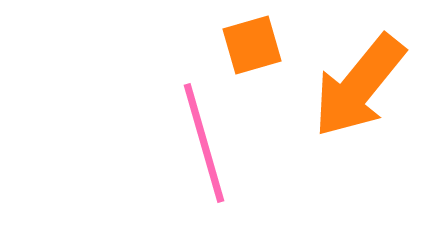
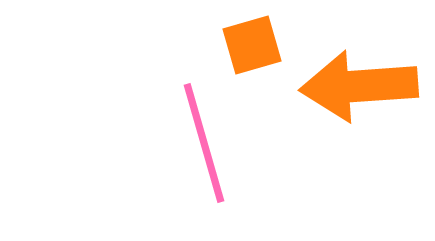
orange arrow: rotated 47 degrees clockwise
